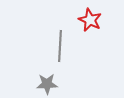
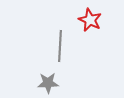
gray star: moved 1 px right, 1 px up
